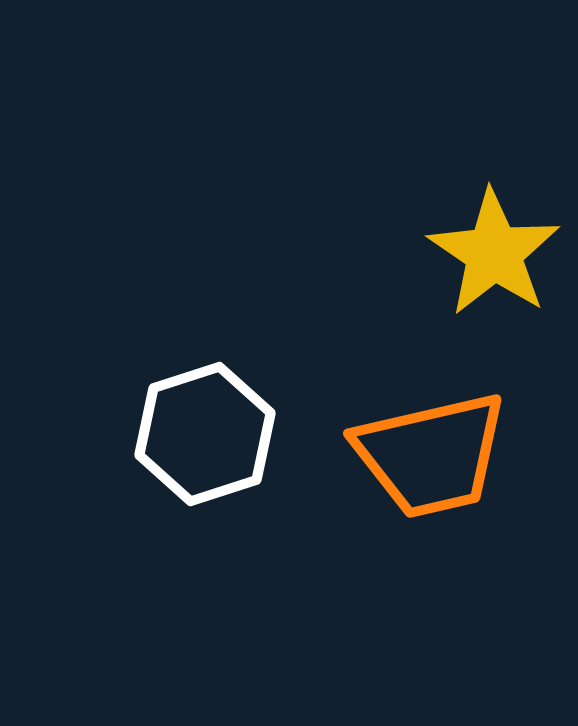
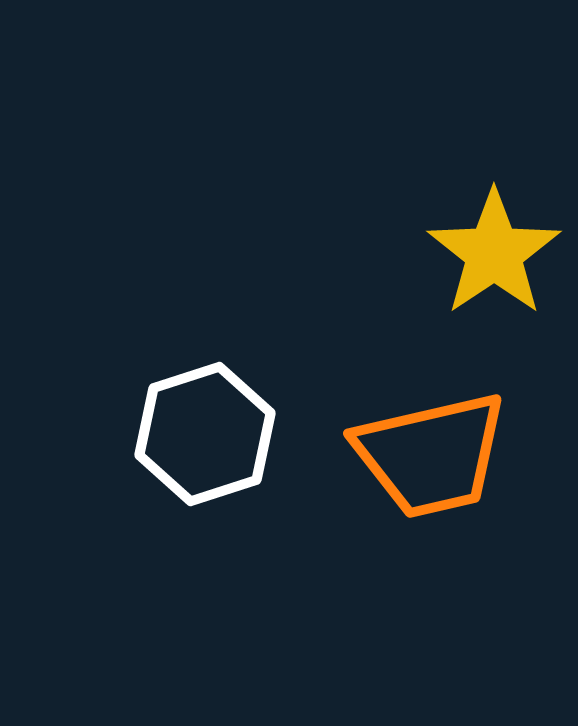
yellow star: rotated 4 degrees clockwise
